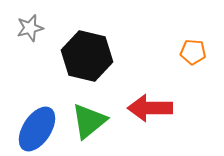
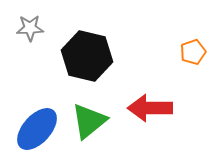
gray star: rotated 12 degrees clockwise
orange pentagon: rotated 25 degrees counterclockwise
blue ellipse: rotated 9 degrees clockwise
